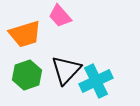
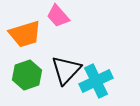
pink trapezoid: moved 2 px left
